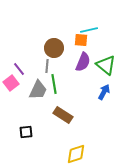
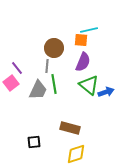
green triangle: moved 17 px left, 20 px down
purple line: moved 2 px left, 1 px up
blue arrow: moved 2 px right; rotated 42 degrees clockwise
brown rectangle: moved 7 px right, 13 px down; rotated 18 degrees counterclockwise
black square: moved 8 px right, 10 px down
